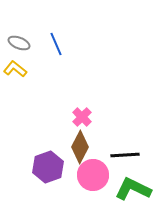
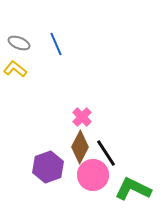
black line: moved 19 px left, 2 px up; rotated 60 degrees clockwise
